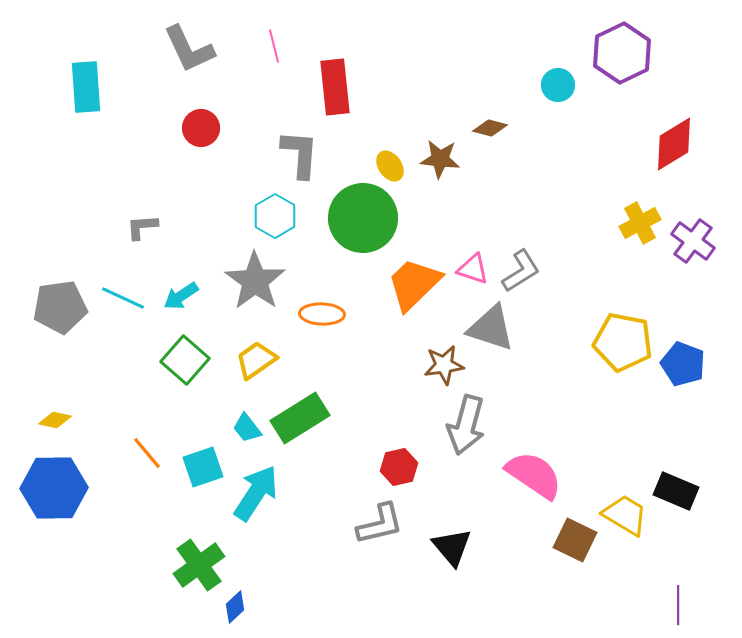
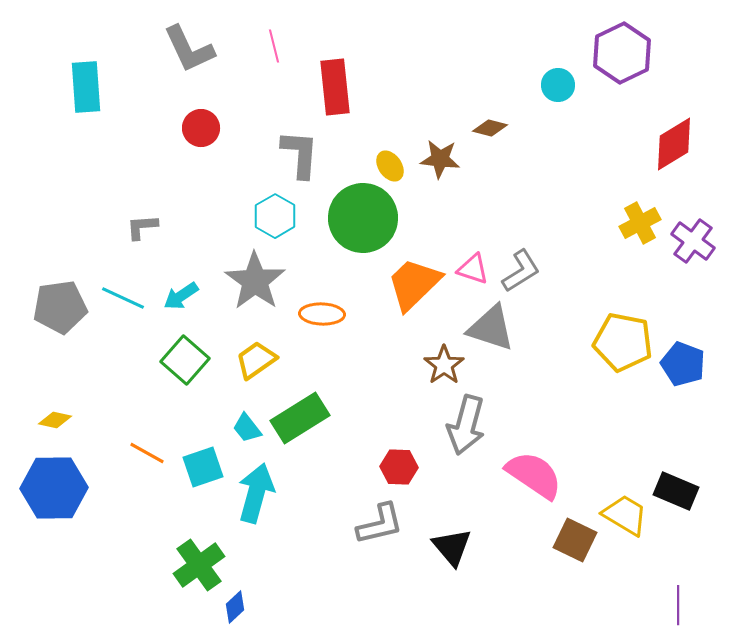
brown star at (444, 365): rotated 27 degrees counterclockwise
orange line at (147, 453): rotated 21 degrees counterclockwise
red hexagon at (399, 467): rotated 15 degrees clockwise
cyan arrow at (256, 493): rotated 18 degrees counterclockwise
